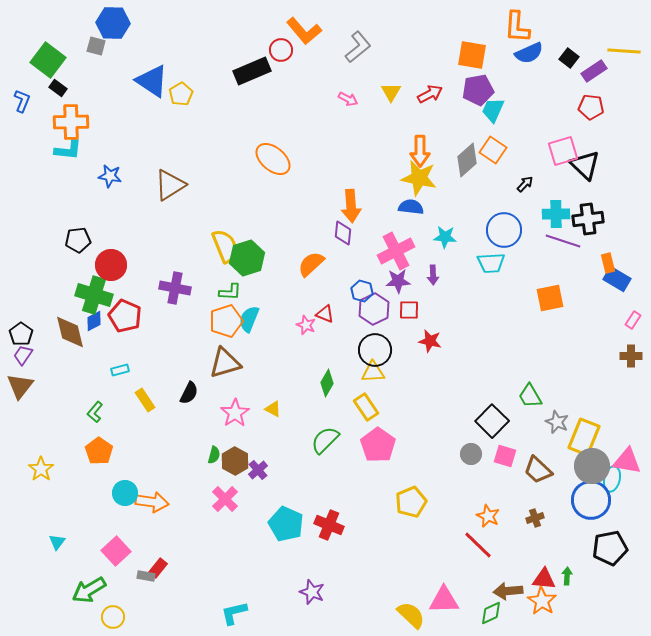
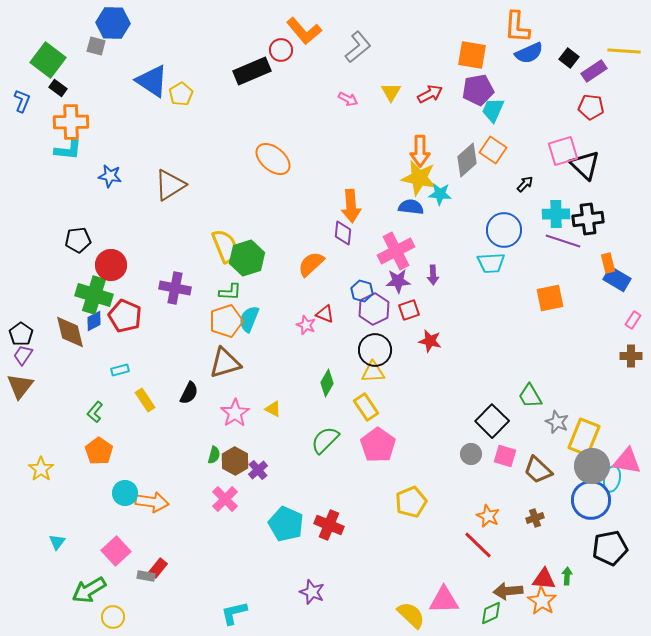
cyan star at (445, 237): moved 5 px left, 43 px up
red square at (409, 310): rotated 20 degrees counterclockwise
